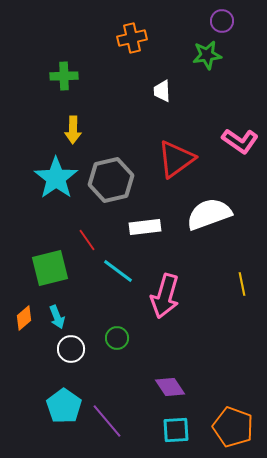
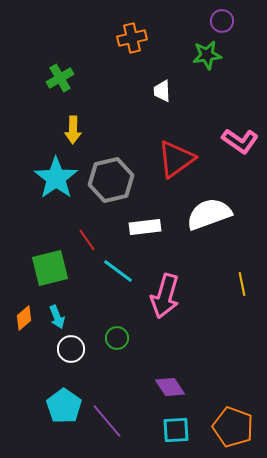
green cross: moved 4 px left, 2 px down; rotated 28 degrees counterclockwise
